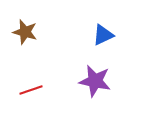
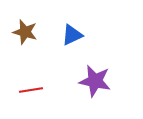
blue triangle: moved 31 px left
red line: rotated 10 degrees clockwise
